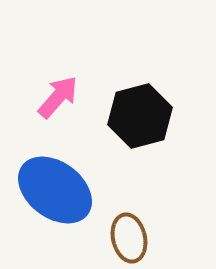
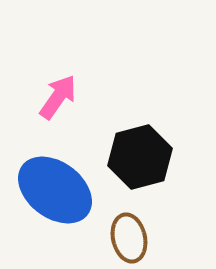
pink arrow: rotated 6 degrees counterclockwise
black hexagon: moved 41 px down
